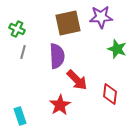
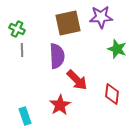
gray line: moved 1 px left, 2 px up; rotated 16 degrees counterclockwise
red diamond: moved 2 px right
cyan rectangle: moved 5 px right
